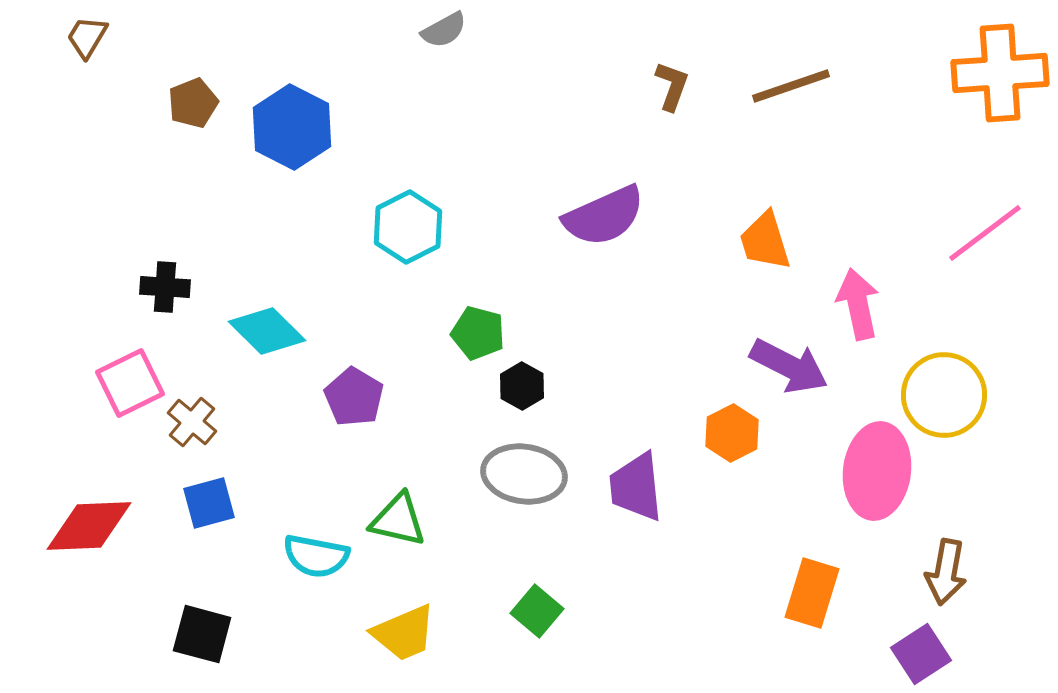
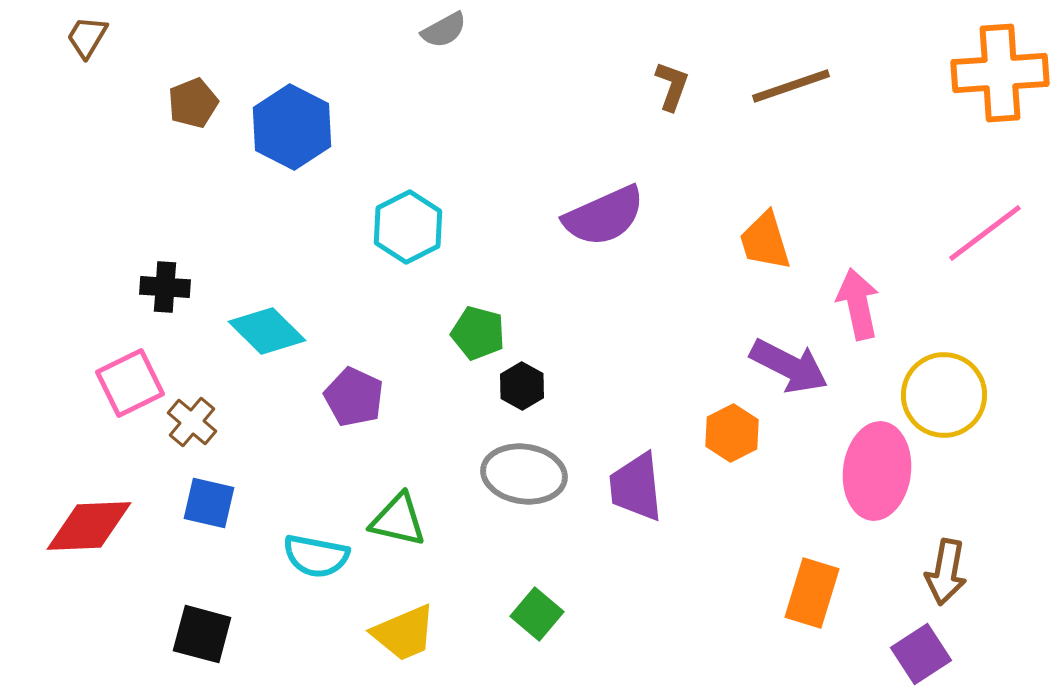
purple pentagon: rotated 6 degrees counterclockwise
blue square: rotated 28 degrees clockwise
green square: moved 3 px down
